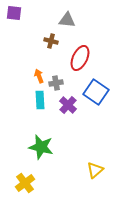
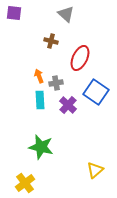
gray triangle: moved 1 px left, 6 px up; rotated 36 degrees clockwise
